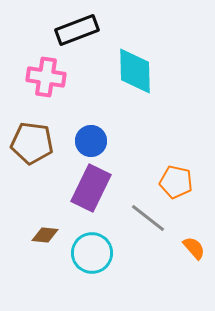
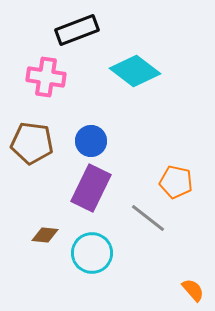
cyan diamond: rotated 51 degrees counterclockwise
orange semicircle: moved 1 px left, 42 px down
